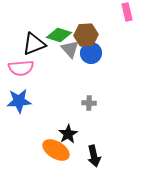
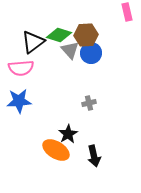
black triangle: moved 1 px left, 2 px up; rotated 15 degrees counterclockwise
gray triangle: moved 1 px down
gray cross: rotated 16 degrees counterclockwise
